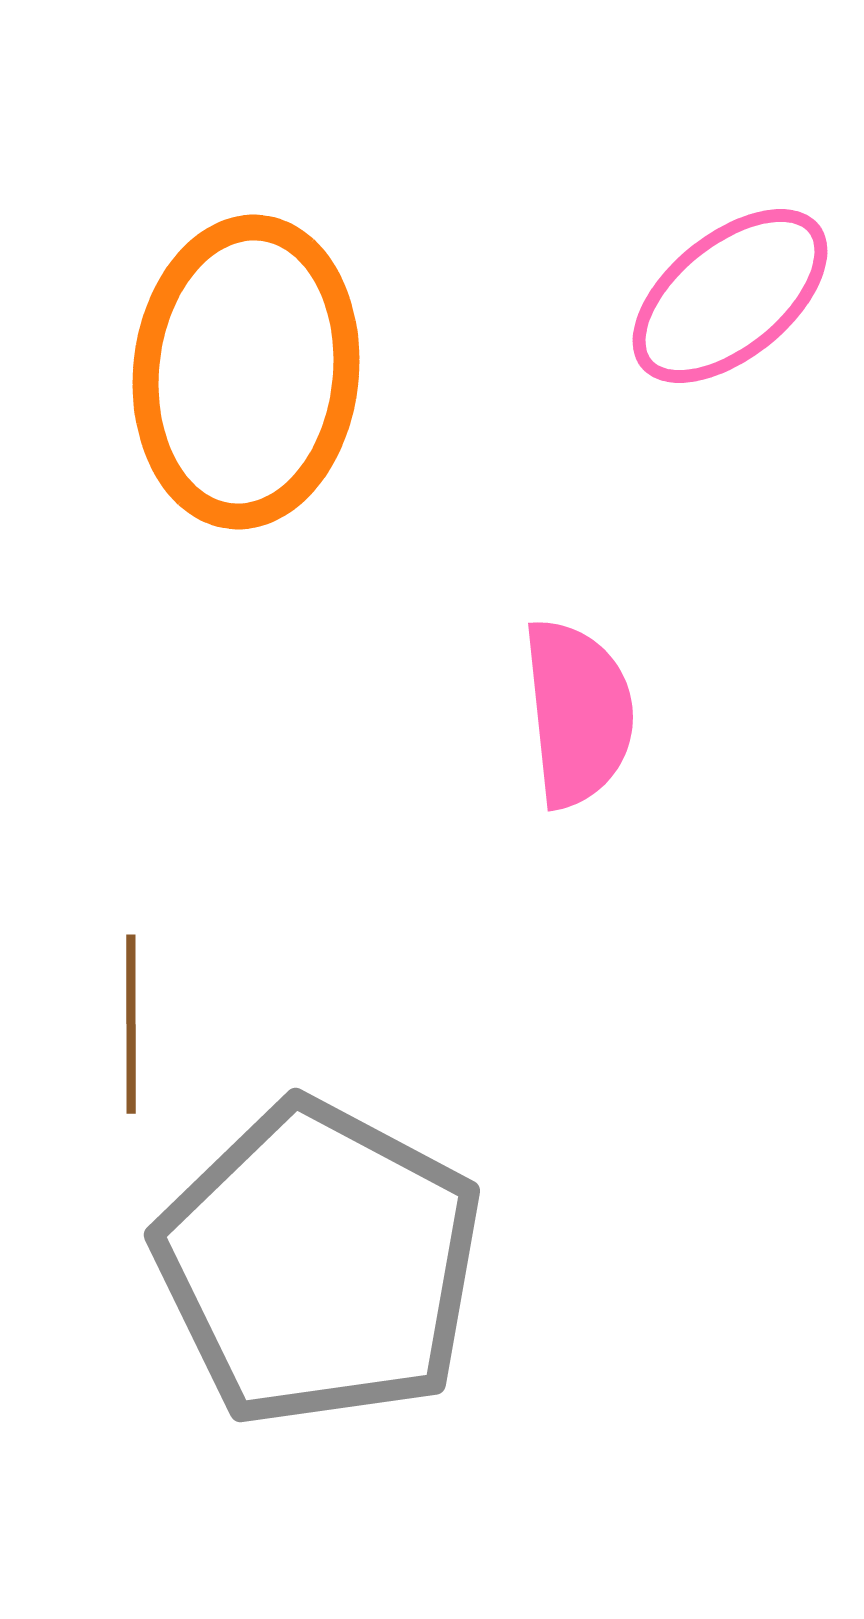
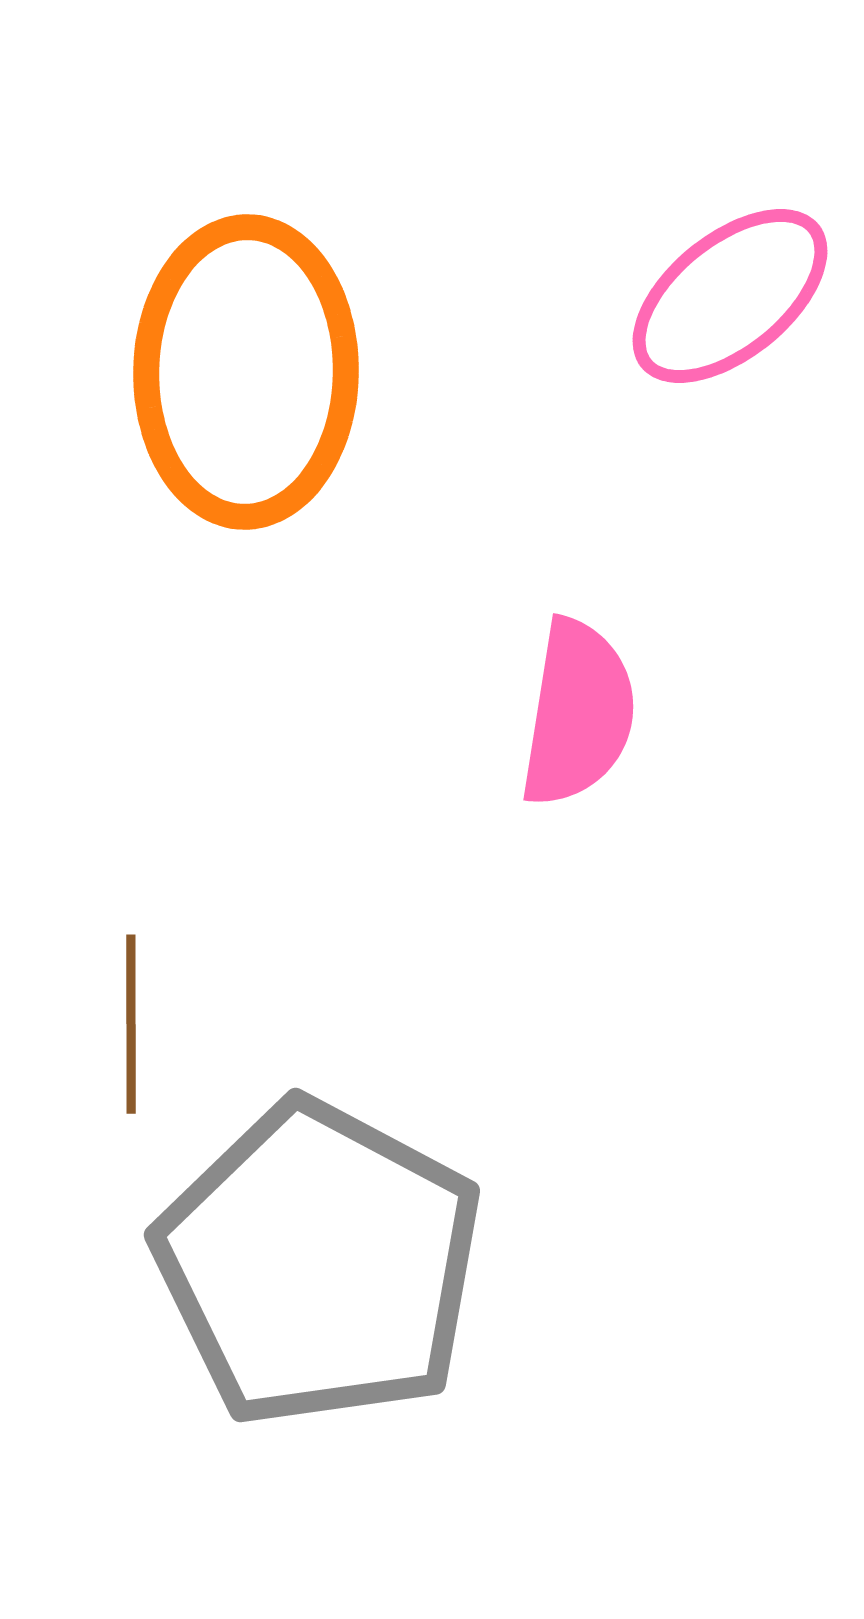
orange ellipse: rotated 5 degrees counterclockwise
pink semicircle: rotated 15 degrees clockwise
